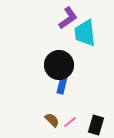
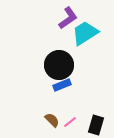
cyan trapezoid: rotated 64 degrees clockwise
blue rectangle: rotated 54 degrees clockwise
